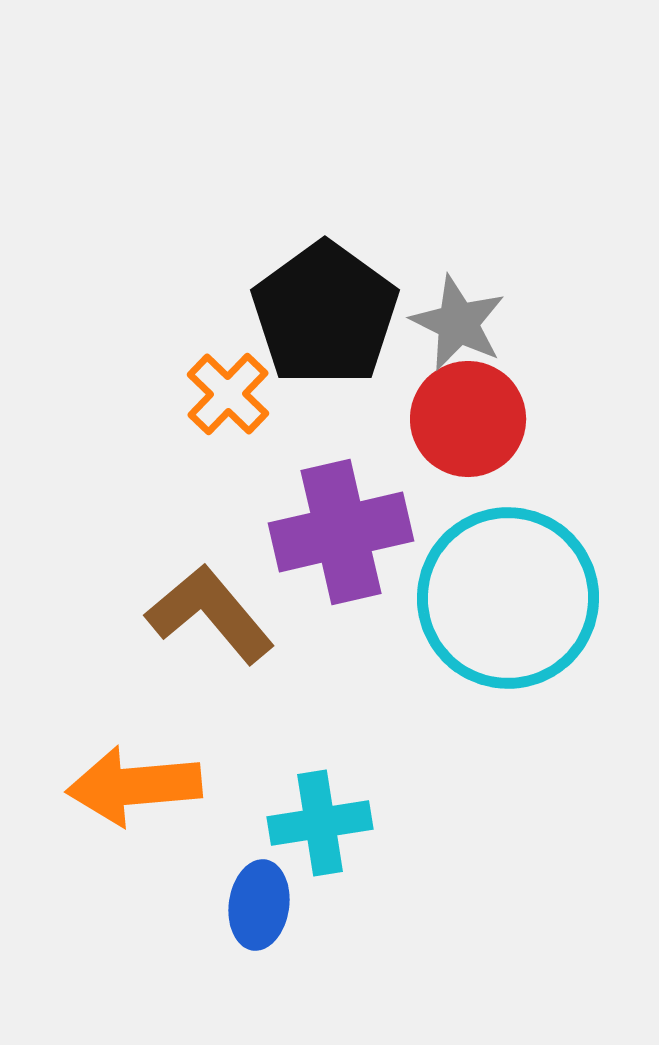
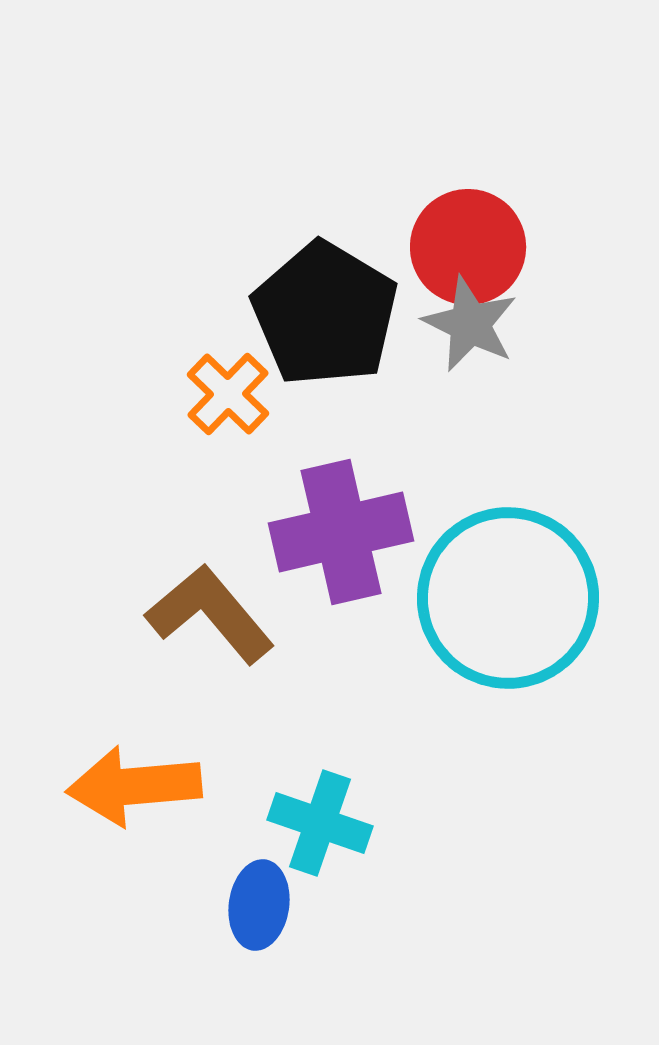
black pentagon: rotated 5 degrees counterclockwise
gray star: moved 12 px right, 1 px down
red circle: moved 172 px up
cyan cross: rotated 28 degrees clockwise
